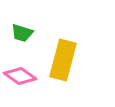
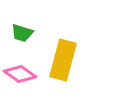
pink diamond: moved 2 px up
